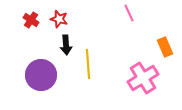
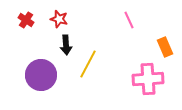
pink line: moved 7 px down
red cross: moved 5 px left
yellow line: rotated 32 degrees clockwise
pink cross: moved 5 px right, 1 px down; rotated 28 degrees clockwise
